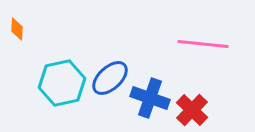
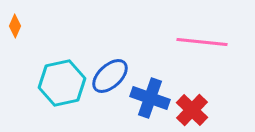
orange diamond: moved 2 px left, 3 px up; rotated 20 degrees clockwise
pink line: moved 1 px left, 2 px up
blue ellipse: moved 2 px up
